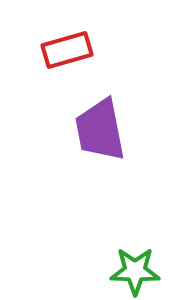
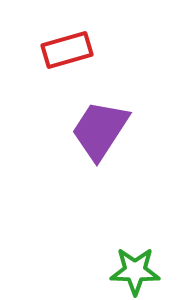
purple trapezoid: rotated 44 degrees clockwise
